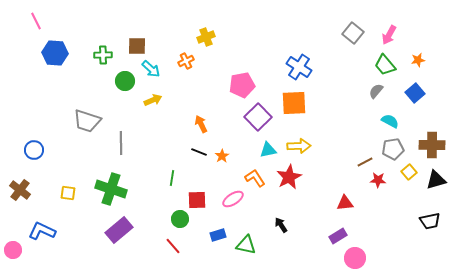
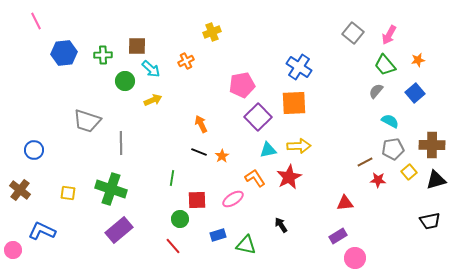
yellow cross at (206, 37): moved 6 px right, 5 px up
blue hexagon at (55, 53): moved 9 px right; rotated 10 degrees counterclockwise
